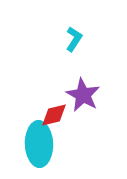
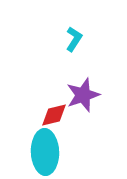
purple star: rotated 24 degrees clockwise
cyan ellipse: moved 6 px right, 8 px down
